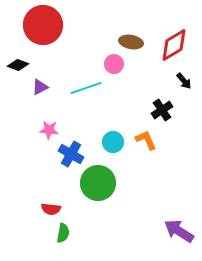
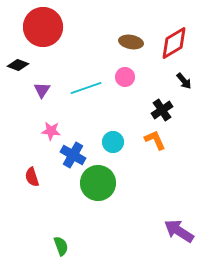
red circle: moved 2 px down
red diamond: moved 2 px up
pink circle: moved 11 px right, 13 px down
purple triangle: moved 2 px right, 3 px down; rotated 30 degrees counterclockwise
pink star: moved 2 px right, 1 px down
orange L-shape: moved 9 px right
blue cross: moved 2 px right, 1 px down
red semicircle: moved 19 px left, 32 px up; rotated 66 degrees clockwise
green semicircle: moved 2 px left, 13 px down; rotated 30 degrees counterclockwise
